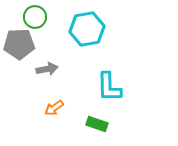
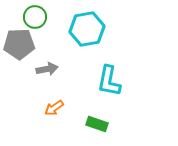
cyan L-shape: moved 6 px up; rotated 12 degrees clockwise
